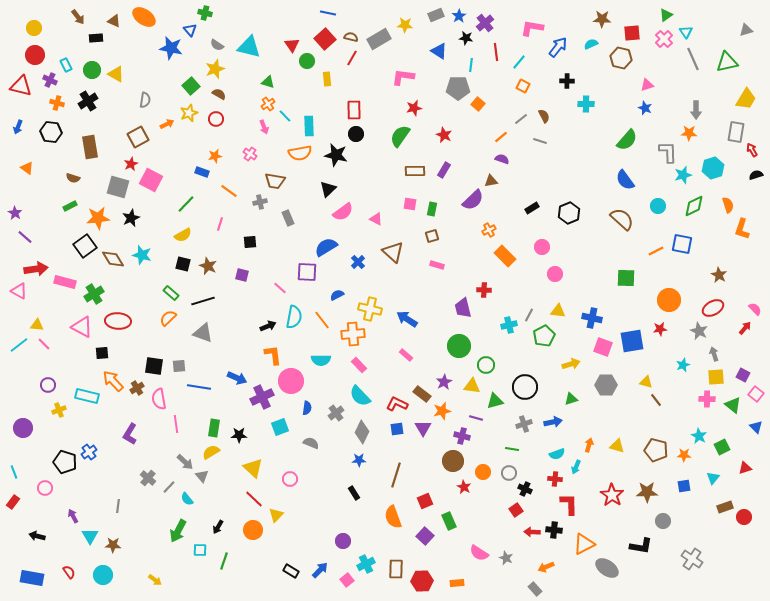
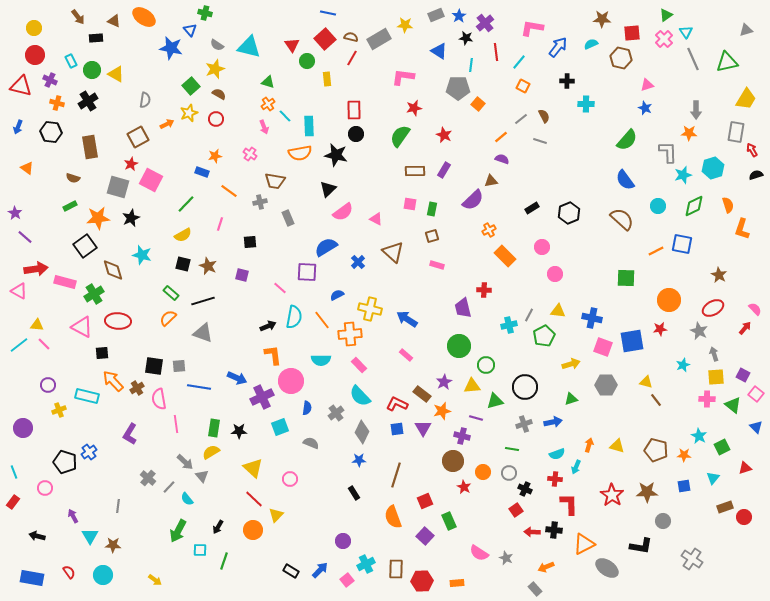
cyan rectangle at (66, 65): moved 5 px right, 4 px up
brown diamond at (113, 259): moved 11 px down; rotated 15 degrees clockwise
orange cross at (353, 334): moved 3 px left
yellow triangle at (472, 386): rotated 12 degrees counterclockwise
black star at (239, 435): moved 4 px up
